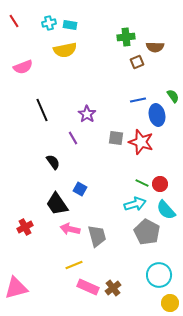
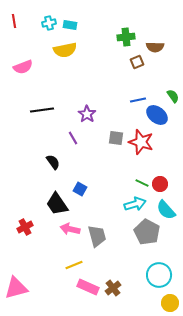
red line: rotated 24 degrees clockwise
black line: rotated 75 degrees counterclockwise
blue ellipse: rotated 40 degrees counterclockwise
